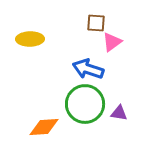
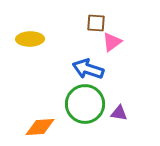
orange diamond: moved 4 px left
